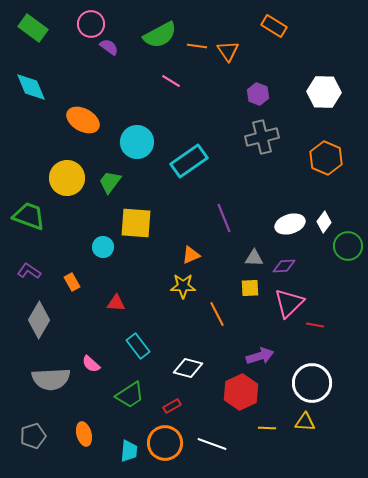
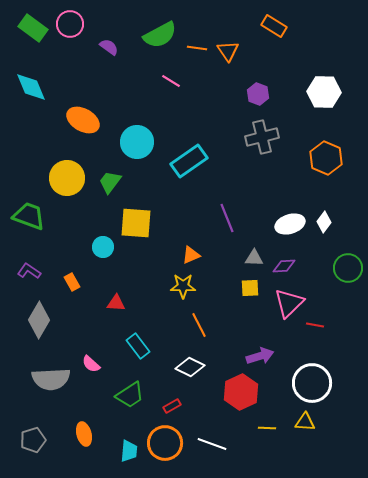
pink circle at (91, 24): moved 21 px left
orange line at (197, 46): moved 2 px down
purple line at (224, 218): moved 3 px right
green circle at (348, 246): moved 22 px down
orange line at (217, 314): moved 18 px left, 11 px down
white diamond at (188, 368): moved 2 px right, 1 px up; rotated 12 degrees clockwise
gray pentagon at (33, 436): moved 4 px down
